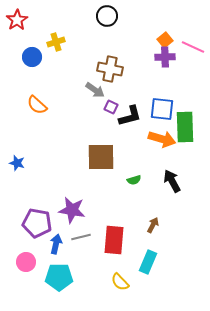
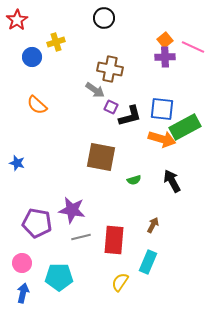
black circle: moved 3 px left, 2 px down
green rectangle: rotated 64 degrees clockwise
brown square: rotated 12 degrees clockwise
blue arrow: moved 33 px left, 49 px down
pink circle: moved 4 px left, 1 px down
yellow semicircle: rotated 78 degrees clockwise
